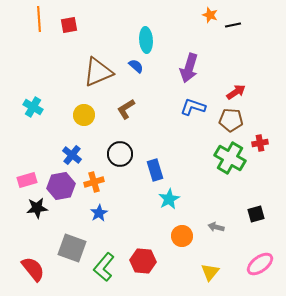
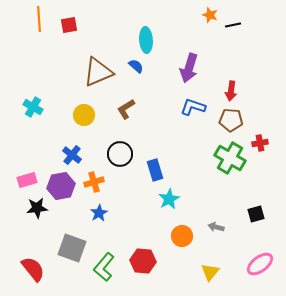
red arrow: moved 5 px left, 1 px up; rotated 132 degrees clockwise
